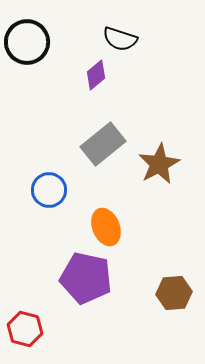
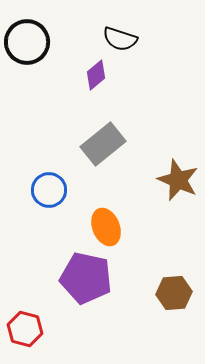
brown star: moved 19 px right, 16 px down; rotated 21 degrees counterclockwise
